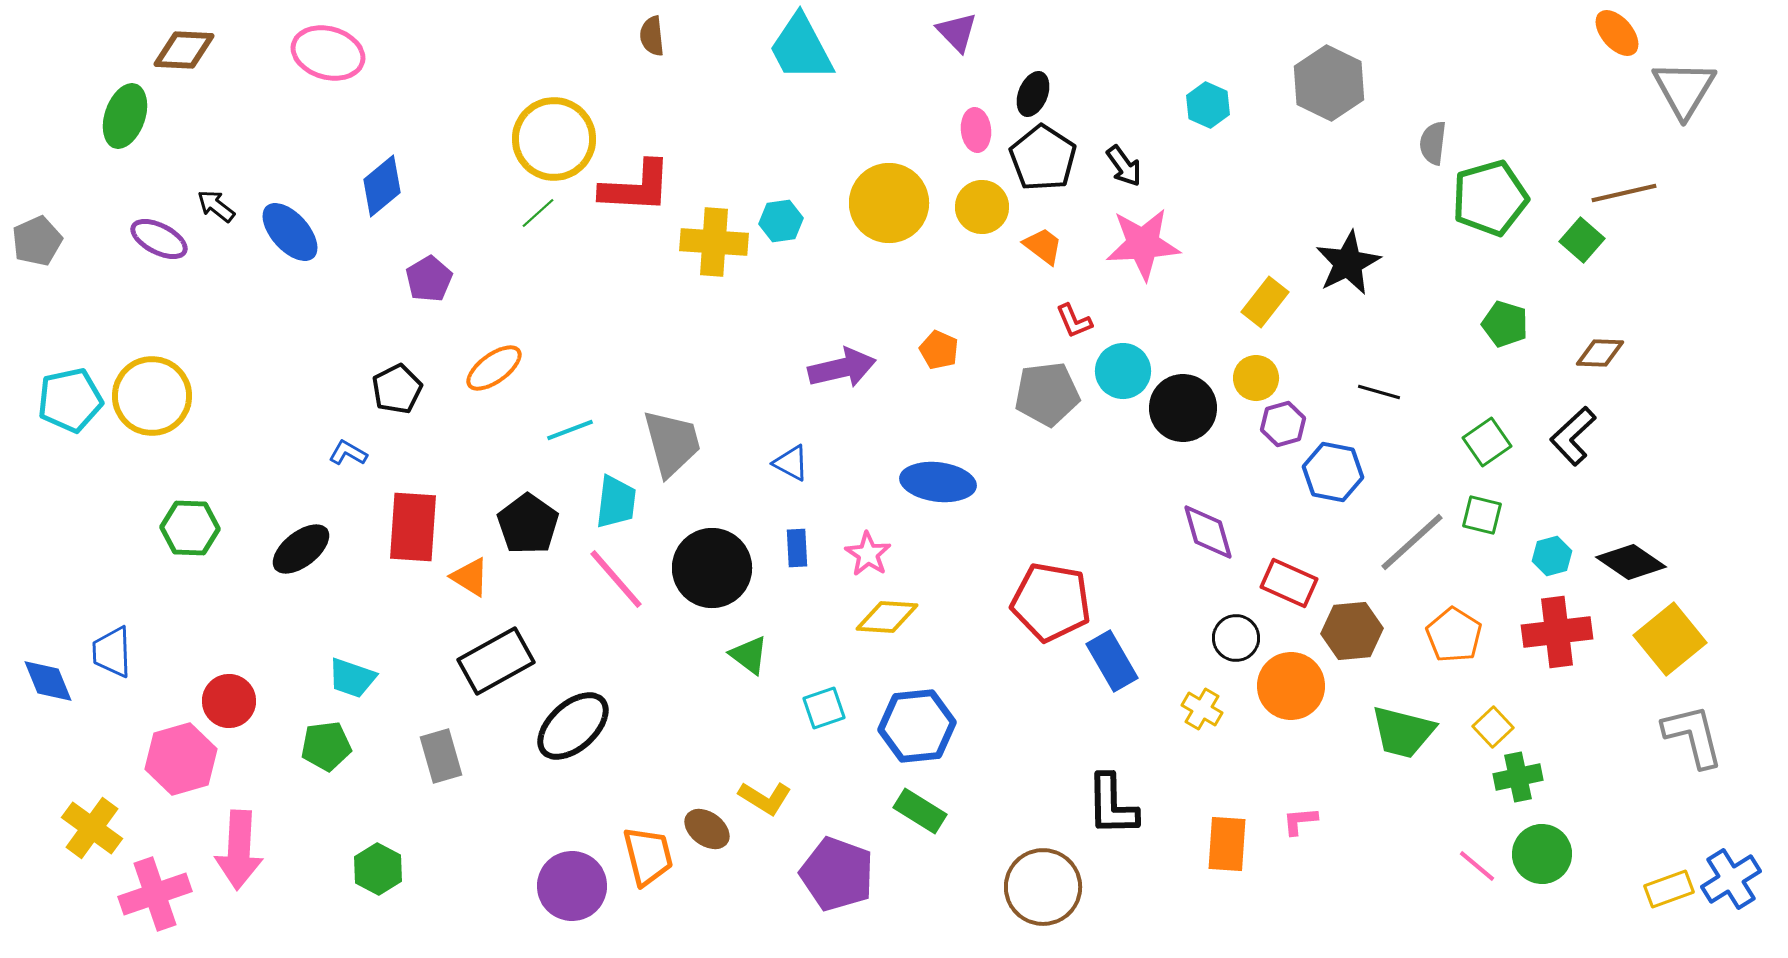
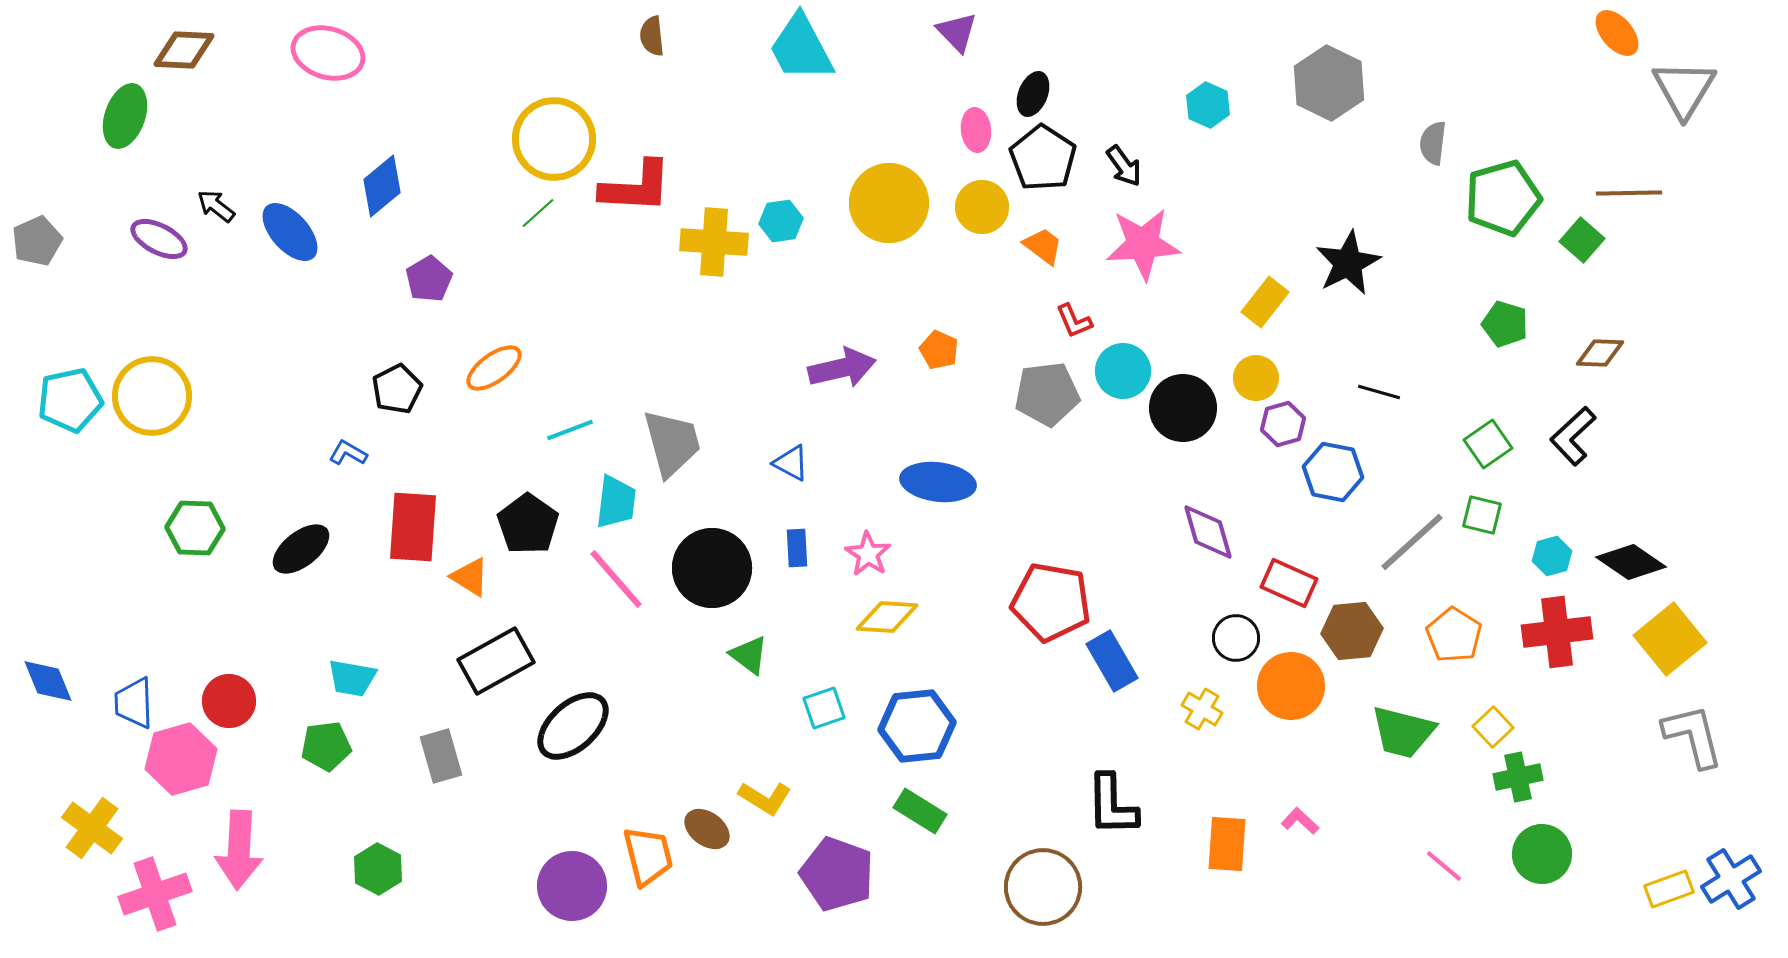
brown line at (1624, 193): moved 5 px right; rotated 12 degrees clockwise
green pentagon at (1490, 198): moved 13 px right
green square at (1487, 442): moved 1 px right, 2 px down
green hexagon at (190, 528): moved 5 px right
blue trapezoid at (112, 652): moved 22 px right, 51 px down
cyan trapezoid at (352, 678): rotated 9 degrees counterclockwise
pink L-shape at (1300, 821): rotated 48 degrees clockwise
pink line at (1477, 866): moved 33 px left
